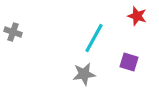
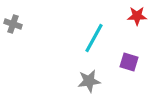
red star: rotated 18 degrees counterclockwise
gray cross: moved 8 px up
gray star: moved 5 px right, 7 px down
